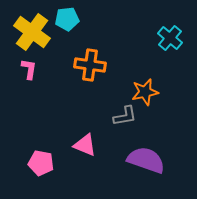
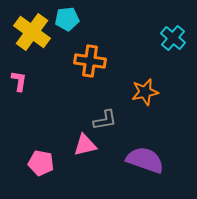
cyan cross: moved 3 px right
orange cross: moved 4 px up
pink L-shape: moved 10 px left, 12 px down
gray L-shape: moved 20 px left, 4 px down
pink triangle: rotated 35 degrees counterclockwise
purple semicircle: moved 1 px left
